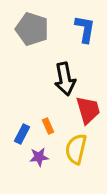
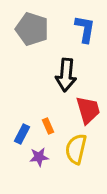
black arrow: moved 1 px right, 4 px up; rotated 16 degrees clockwise
